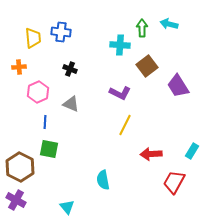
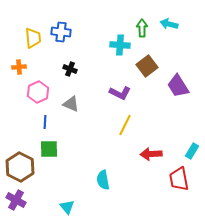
green square: rotated 12 degrees counterclockwise
red trapezoid: moved 5 px right, 3 px up; rotated 40 degrees counterclockwise
